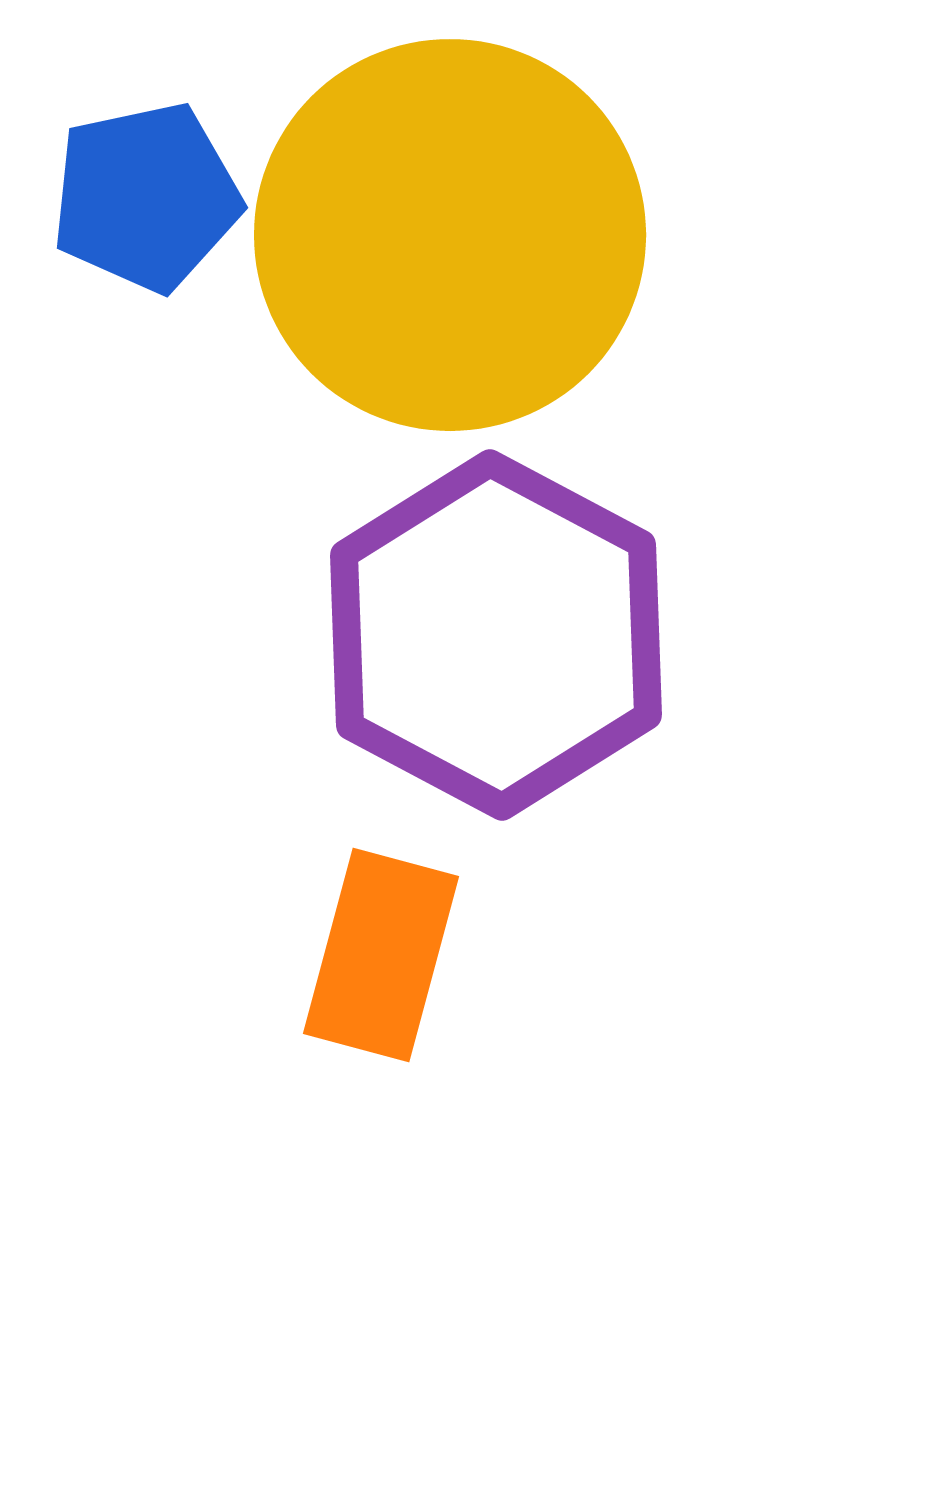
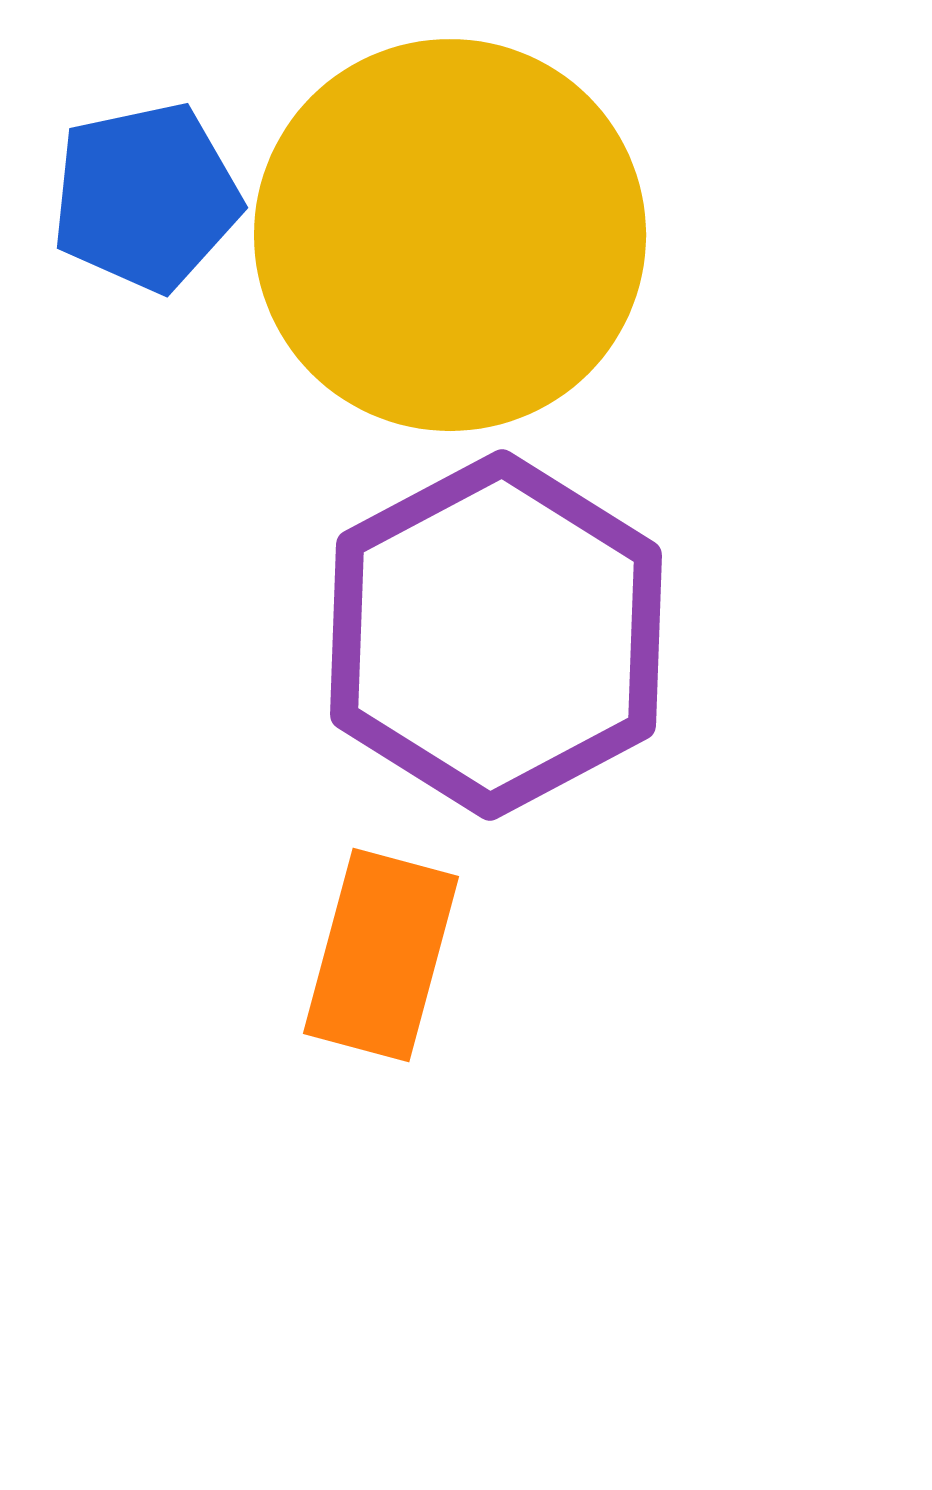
purple hexagon: rotated 4 degrees clockwise
